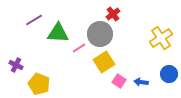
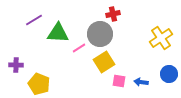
red cross: rotated 24 degrees clockwise
purple cross: rotated 24 degrees counterclockwise
pink square: rotated 24 degrees counterclockwise
